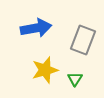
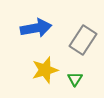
gray rectangle: rotated 12 degrees clockwise
